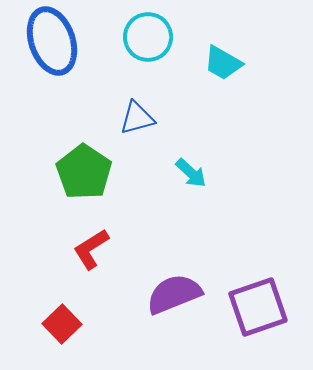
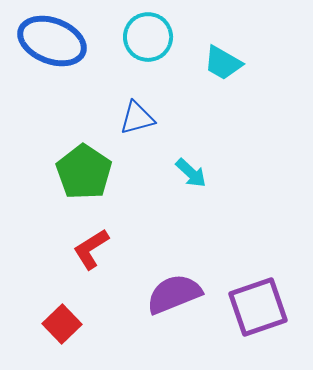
blue ellipse: rotated 50 degrees counterclockwise
